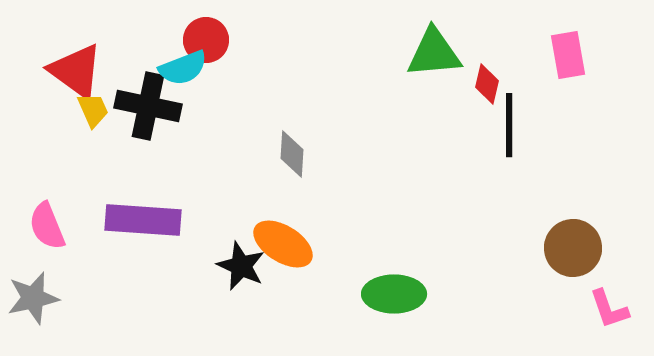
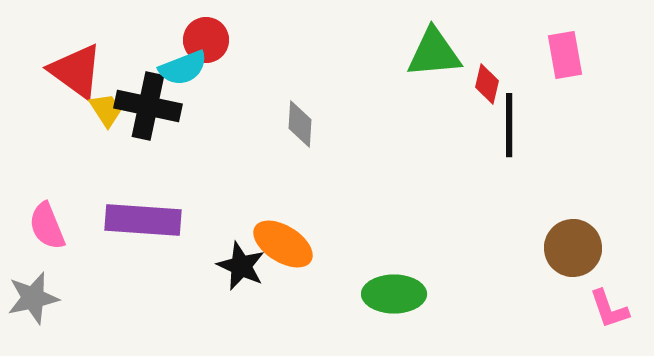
pink rectangle: moved 3 px left
yellow trapezoid: moved 13 px right; rotated 9 degrees counterclockwise
gray diamond: moved 8 px right, 30 px up
